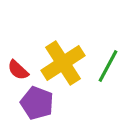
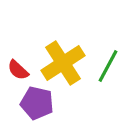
purple pentagon: rotated 8 degrees counterclockwise
